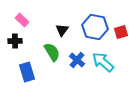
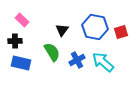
blue cross: rotated 21 degrees clockwise
blue rectangle: moved 6 px left, 9 px up; rotated 60 degrees counterclockwise
